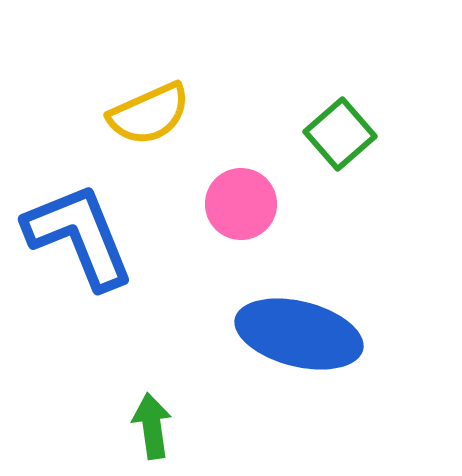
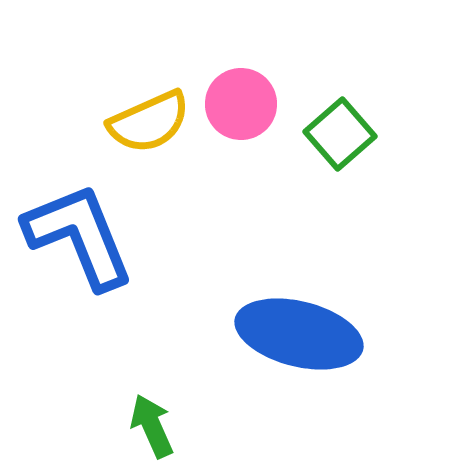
yellow semicircle: moved 8 px down
pink circle: moved 100 px up
green arrow: rotated 16 degrees counterclockwise
